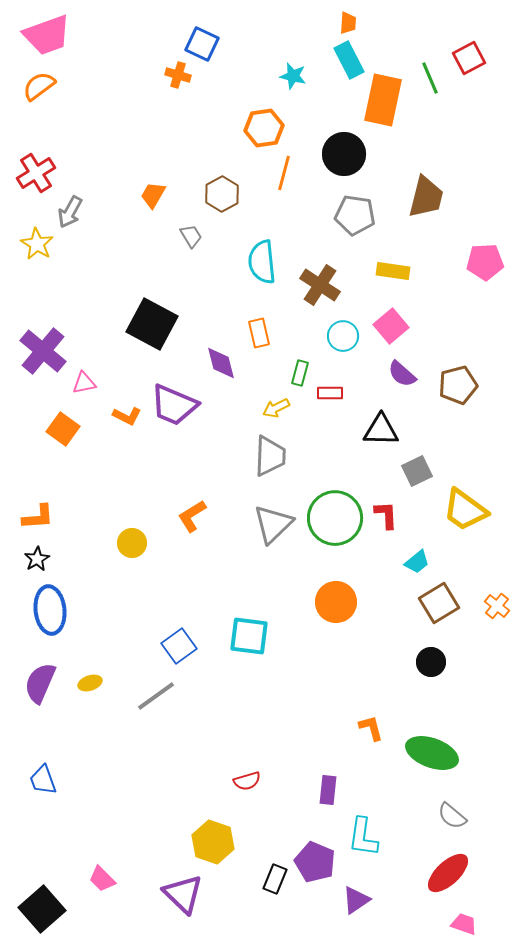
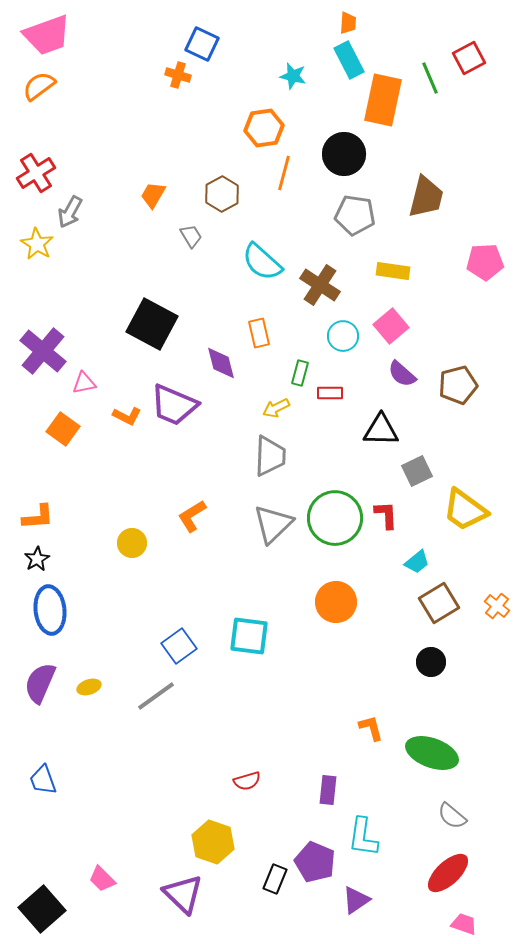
cyan semicircle at (262, 262): rotated 42 degrees counterclockwise
yellow ellipse at (90, 683): moved 1 px left, 4 px down
